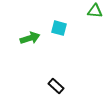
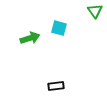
green triangle: rotated 49 degrees clockwise
black rectangle: rotated 49 degrees counterclockwise
